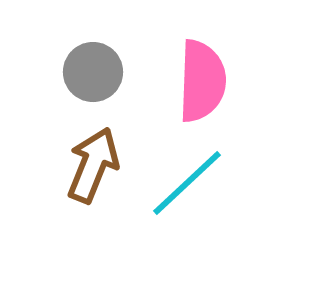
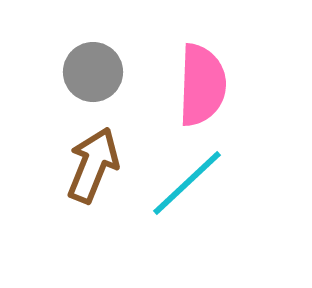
pink semicircle: moved 4 px down
